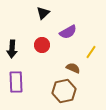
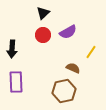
red circle: moved 1 px right, 10 px up
